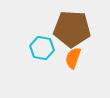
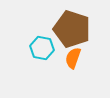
brown pentagon: rotated 15 degrees clockwise
